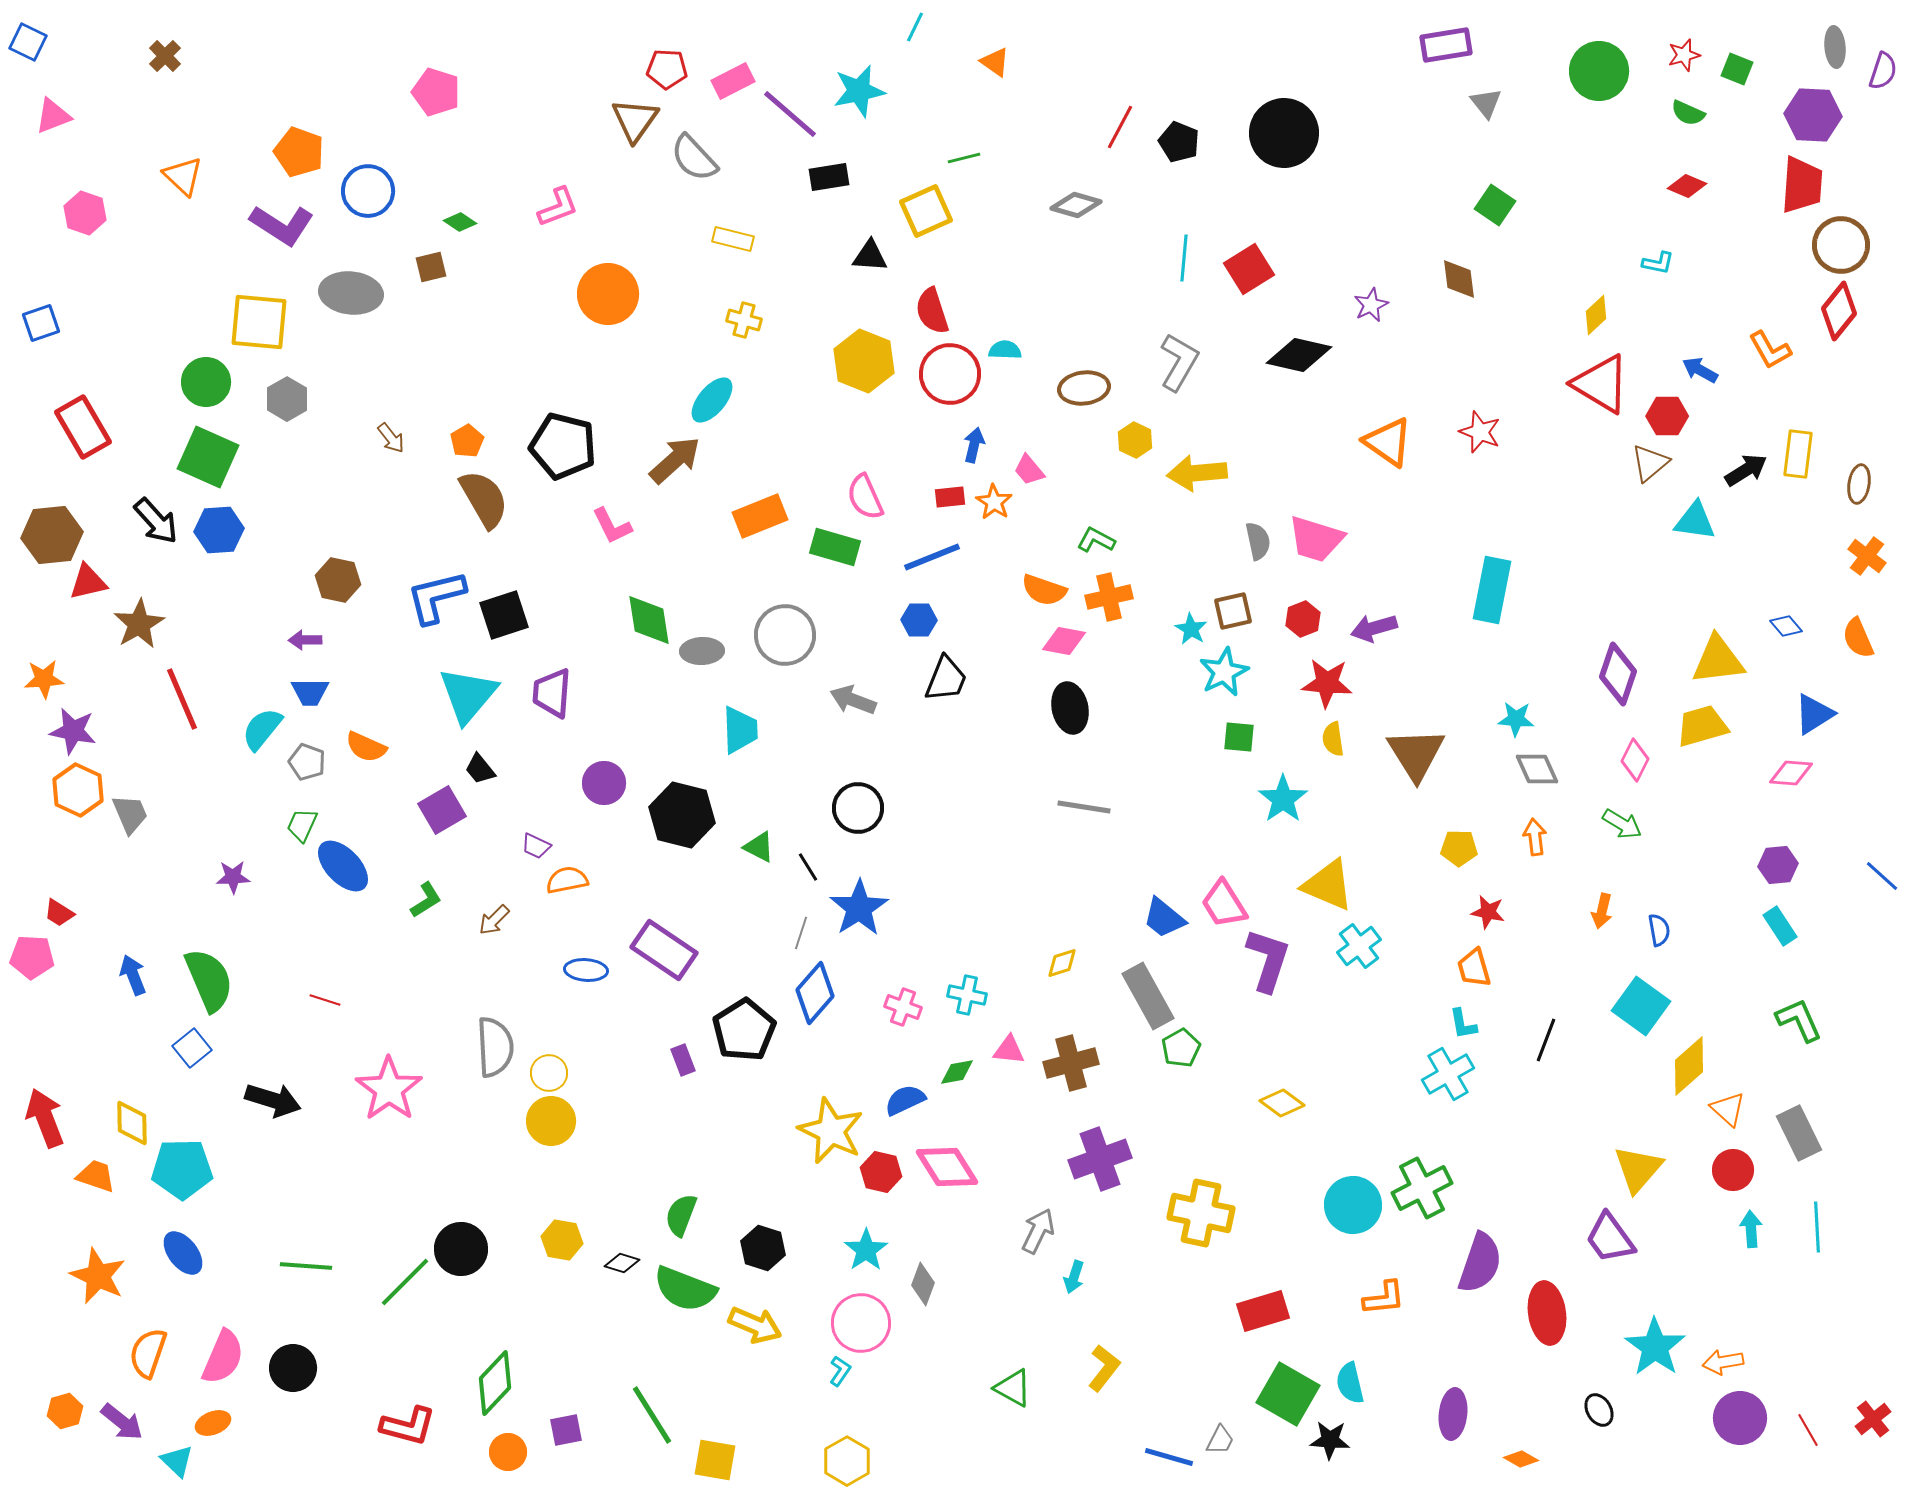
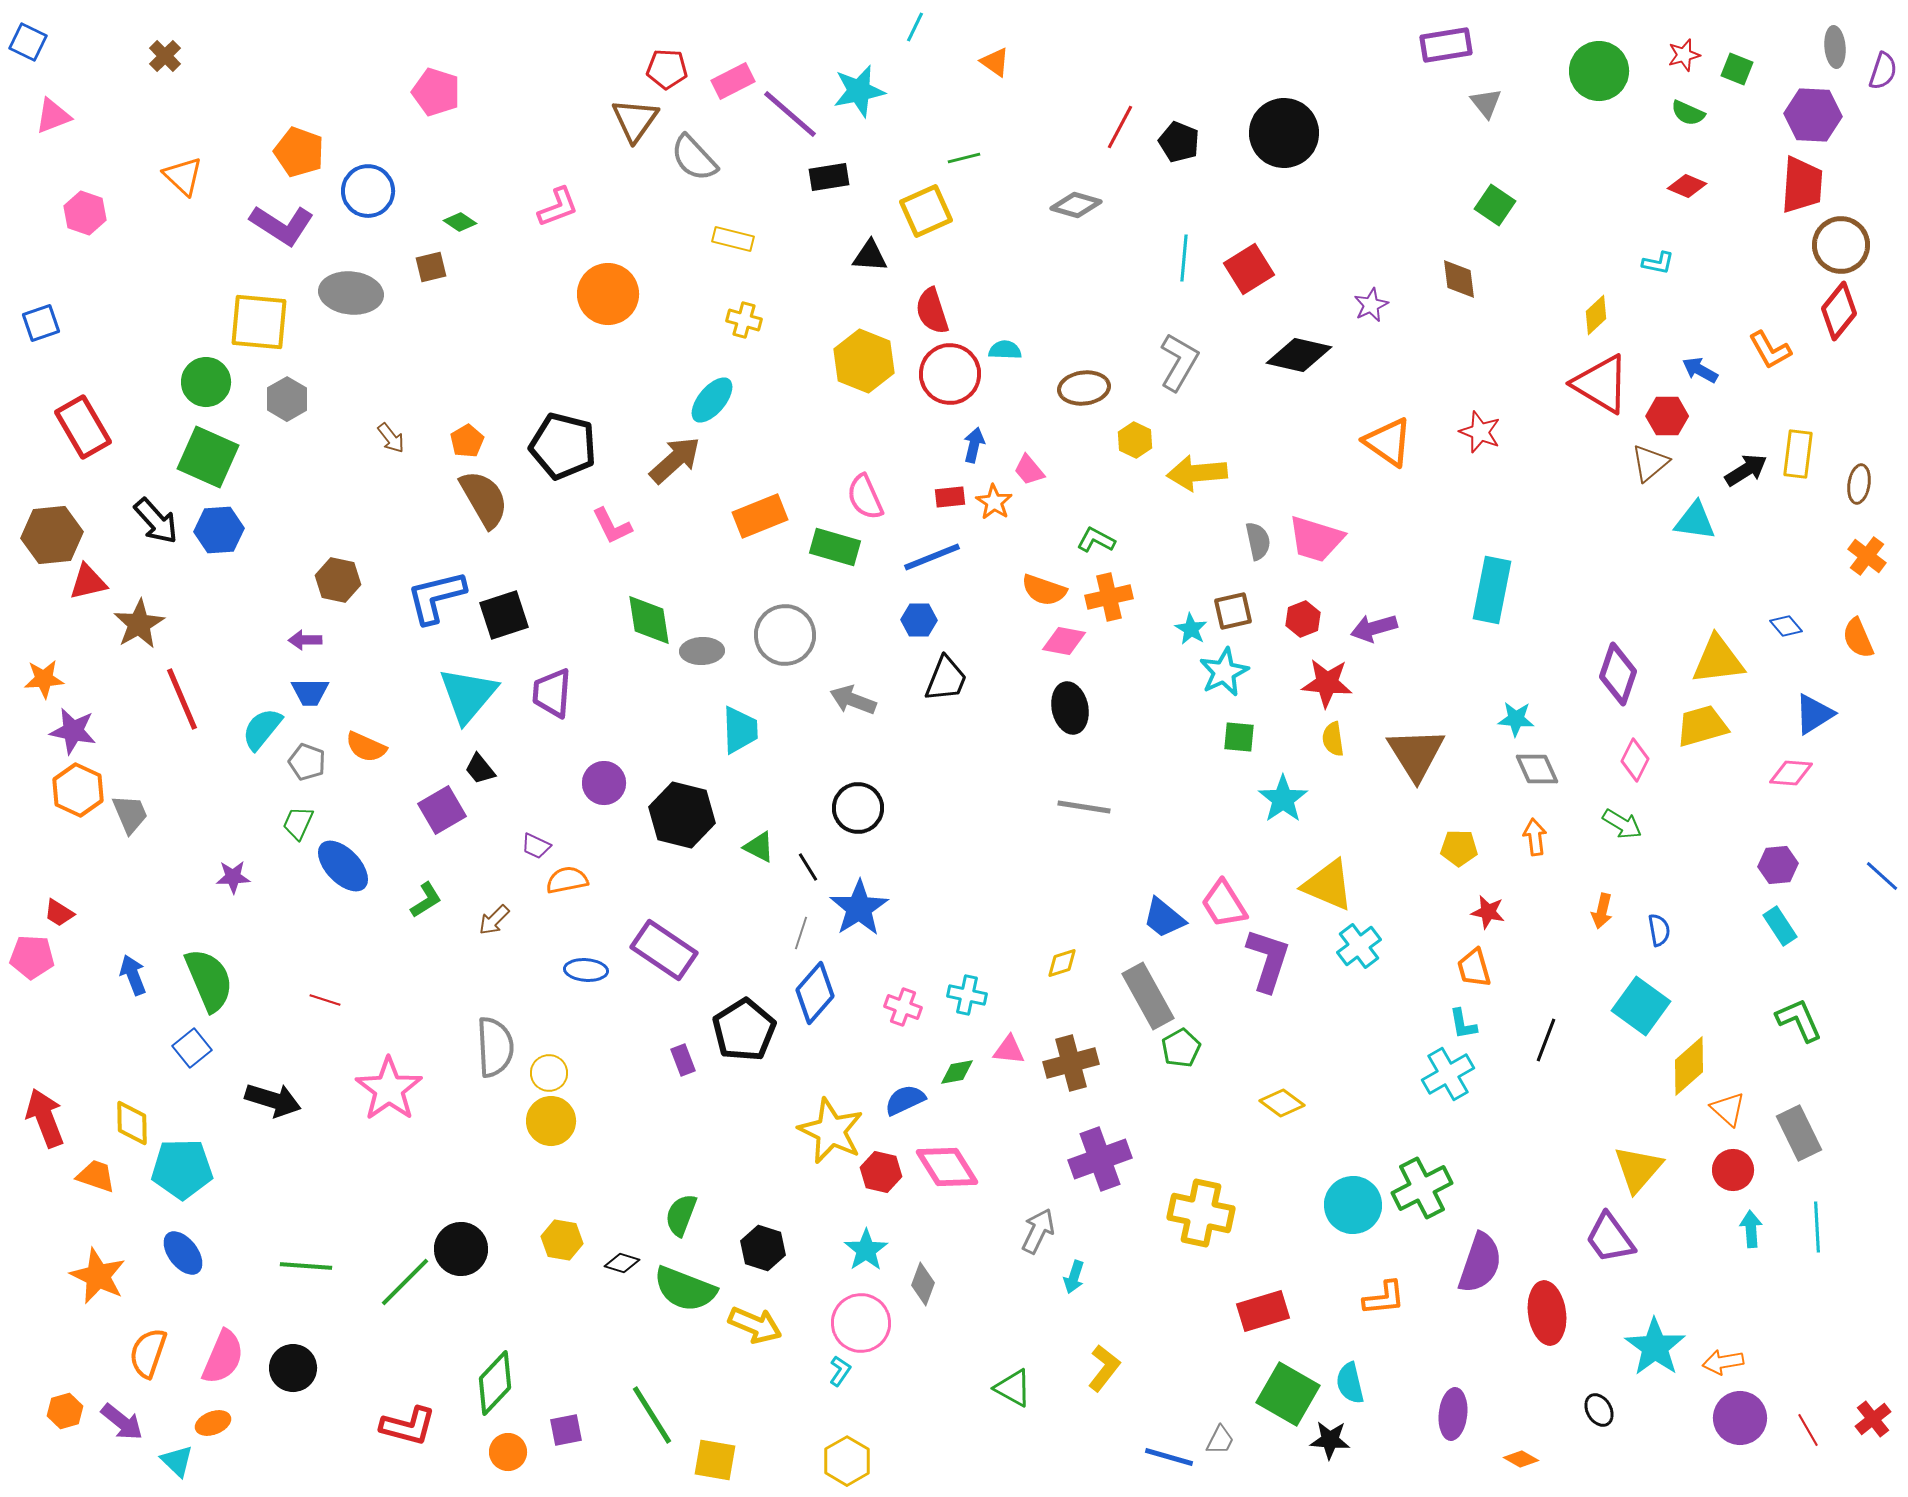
green trapezoid at (302, 825): moved 4 px left, 2 px up
